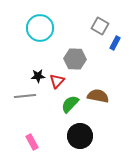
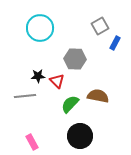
gray square: rotated 30 degrees clockwise
red triangle: rotated 28 degrees counterclockwise
